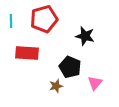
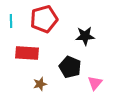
black star: rotated 18 degrees counterclockwise
brown star: moved 16 px left, 2 px up
